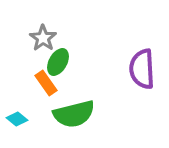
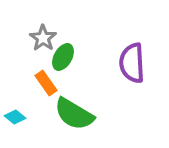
green ellipse: moved 5 px right, 5 px up
purple semicircle: moved 10 px left, 6 px up
green semicircle: rotated 45 degrees clockwise
cyan diamond: moved 2 px left, 2 px up
